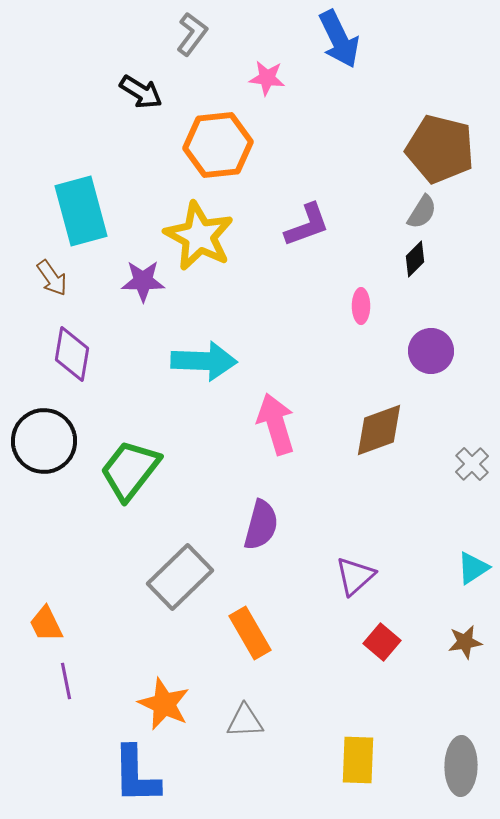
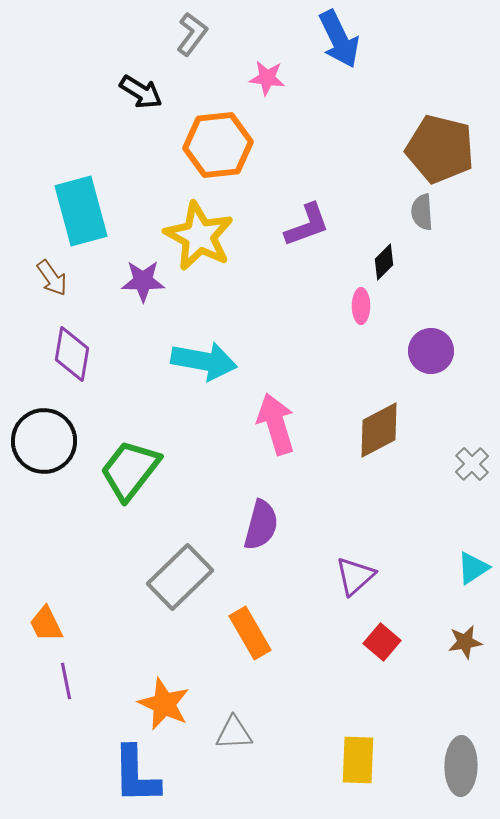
gray semicircle: rotated 144 degrees clockwise
black diamond: moved 31 px left, 3 px down
cyan arrow: rotated 8 degrees clockwise
brown diamond: rotated 8 degrees counterclockwise
gray triangle: moved 11 px left, 12 px down
